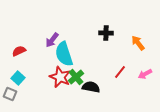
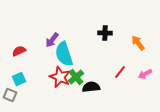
black cross: moved 1 px left
cyan square: moved 1 px right, 1 px down; rotated 24 degrees clockwise
black semicircle: rotated 18 degrees counterclockwise
gray square: moved 1 px down
